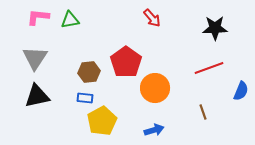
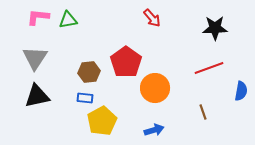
green triangle: moved 2 px left
blue semicircle: rotated 12 degrees counterclockwise
